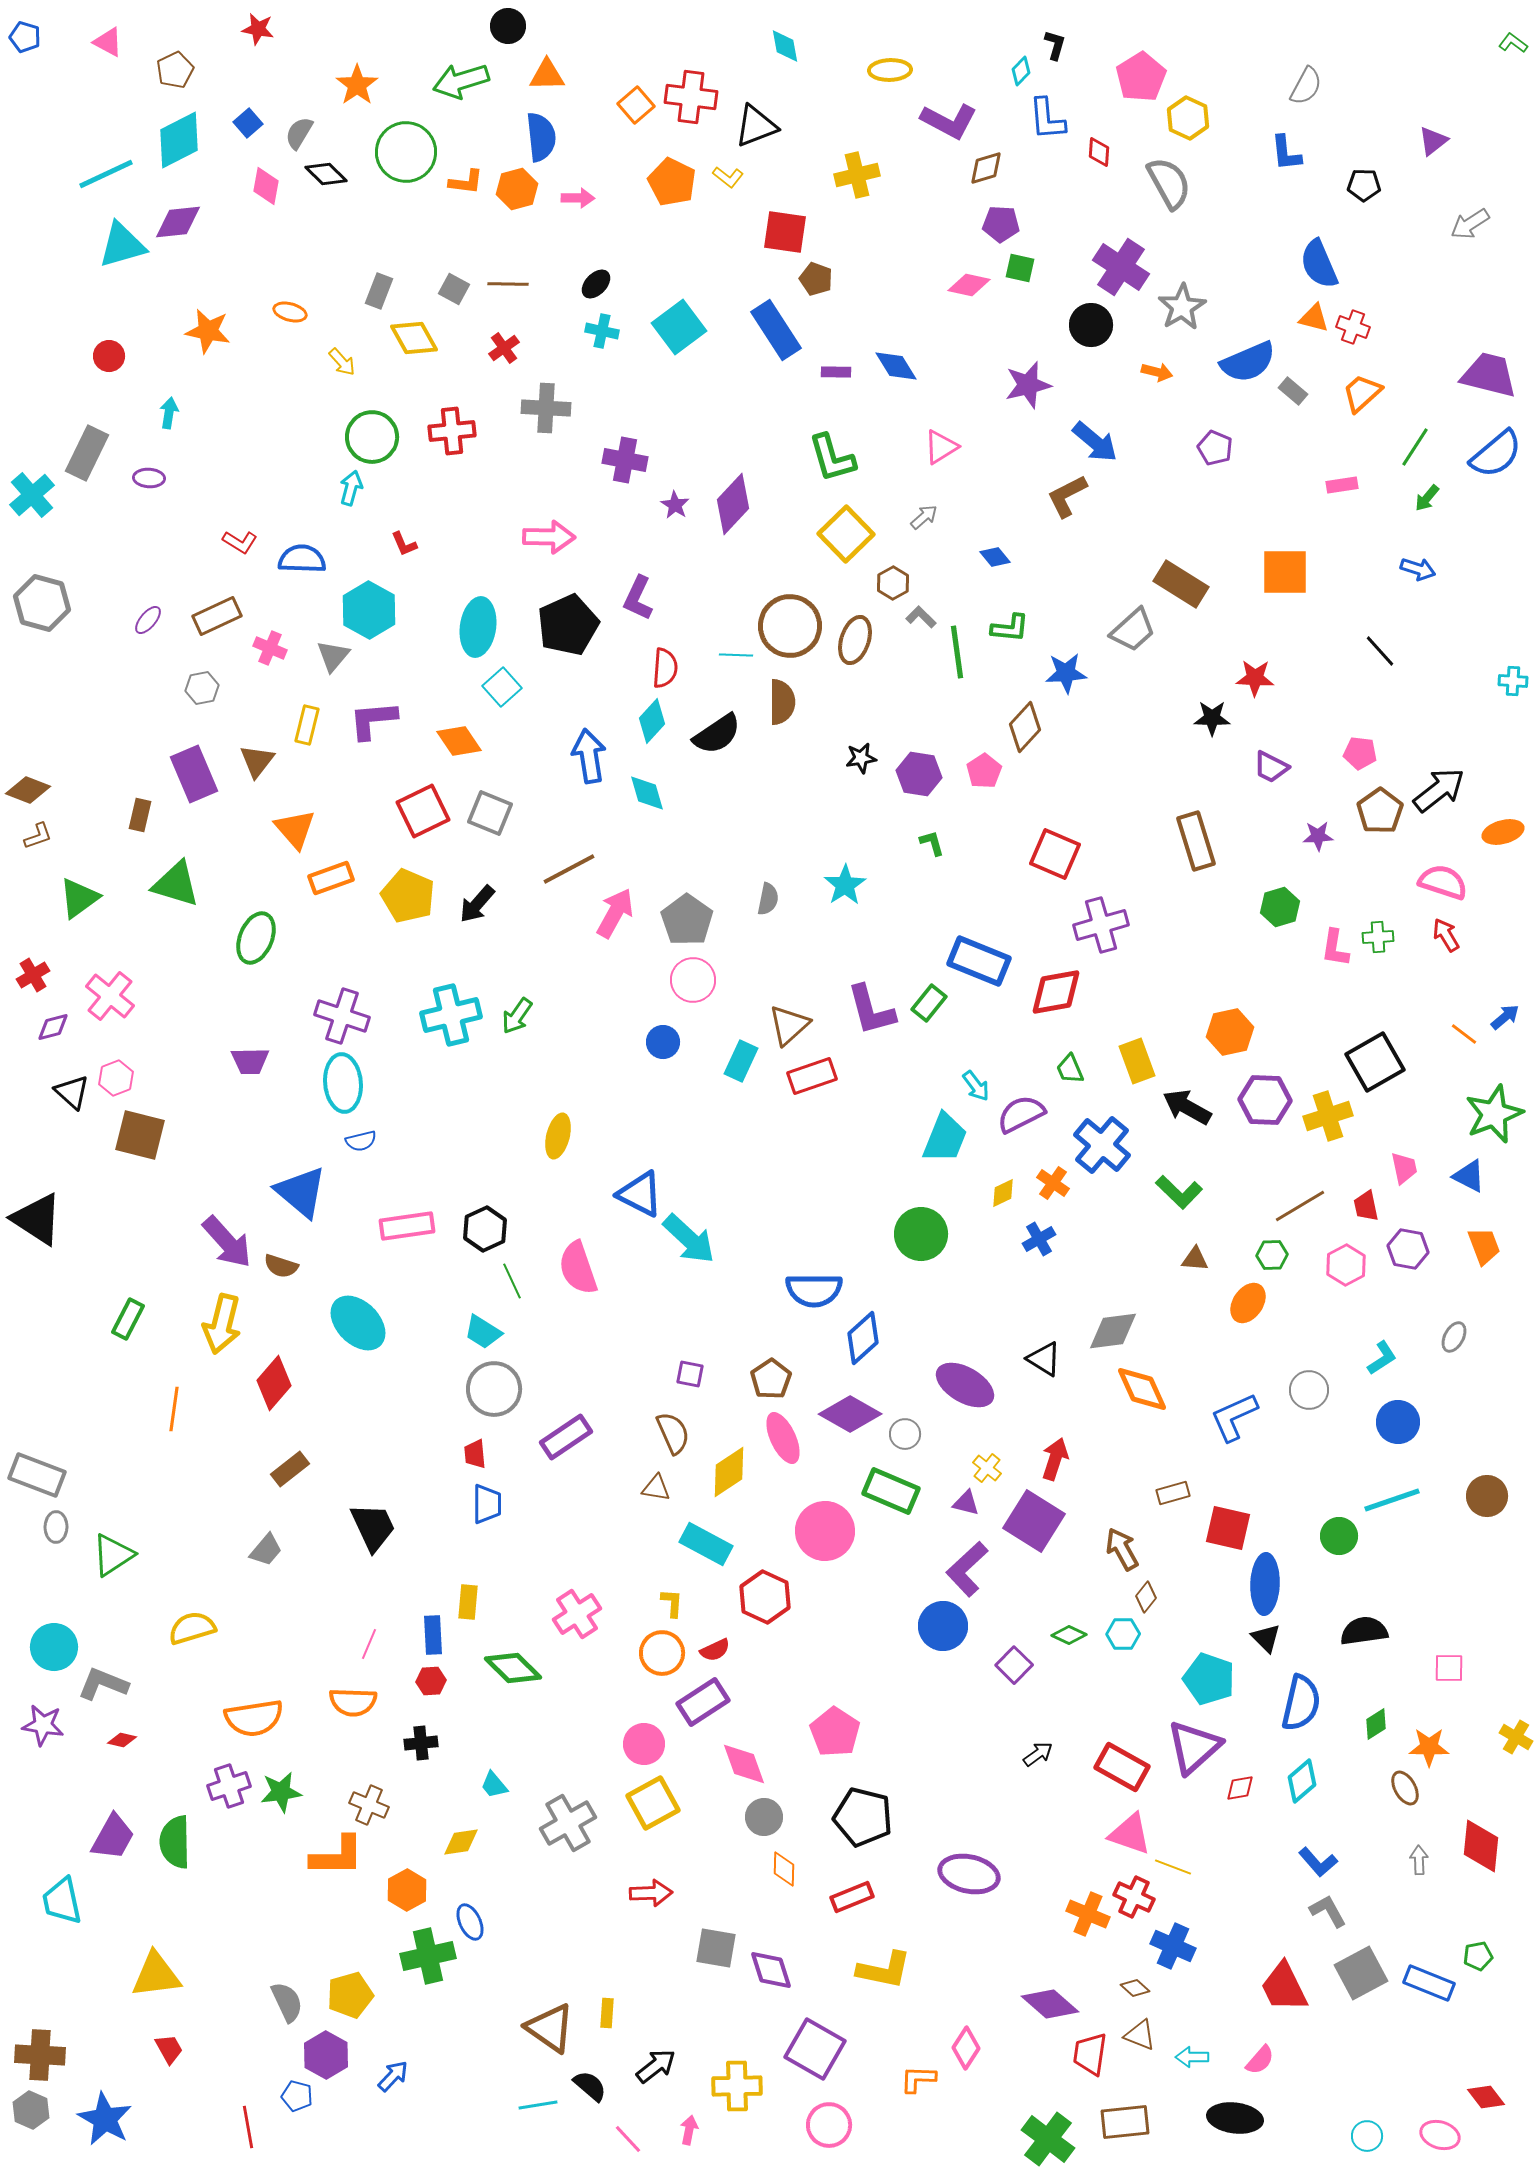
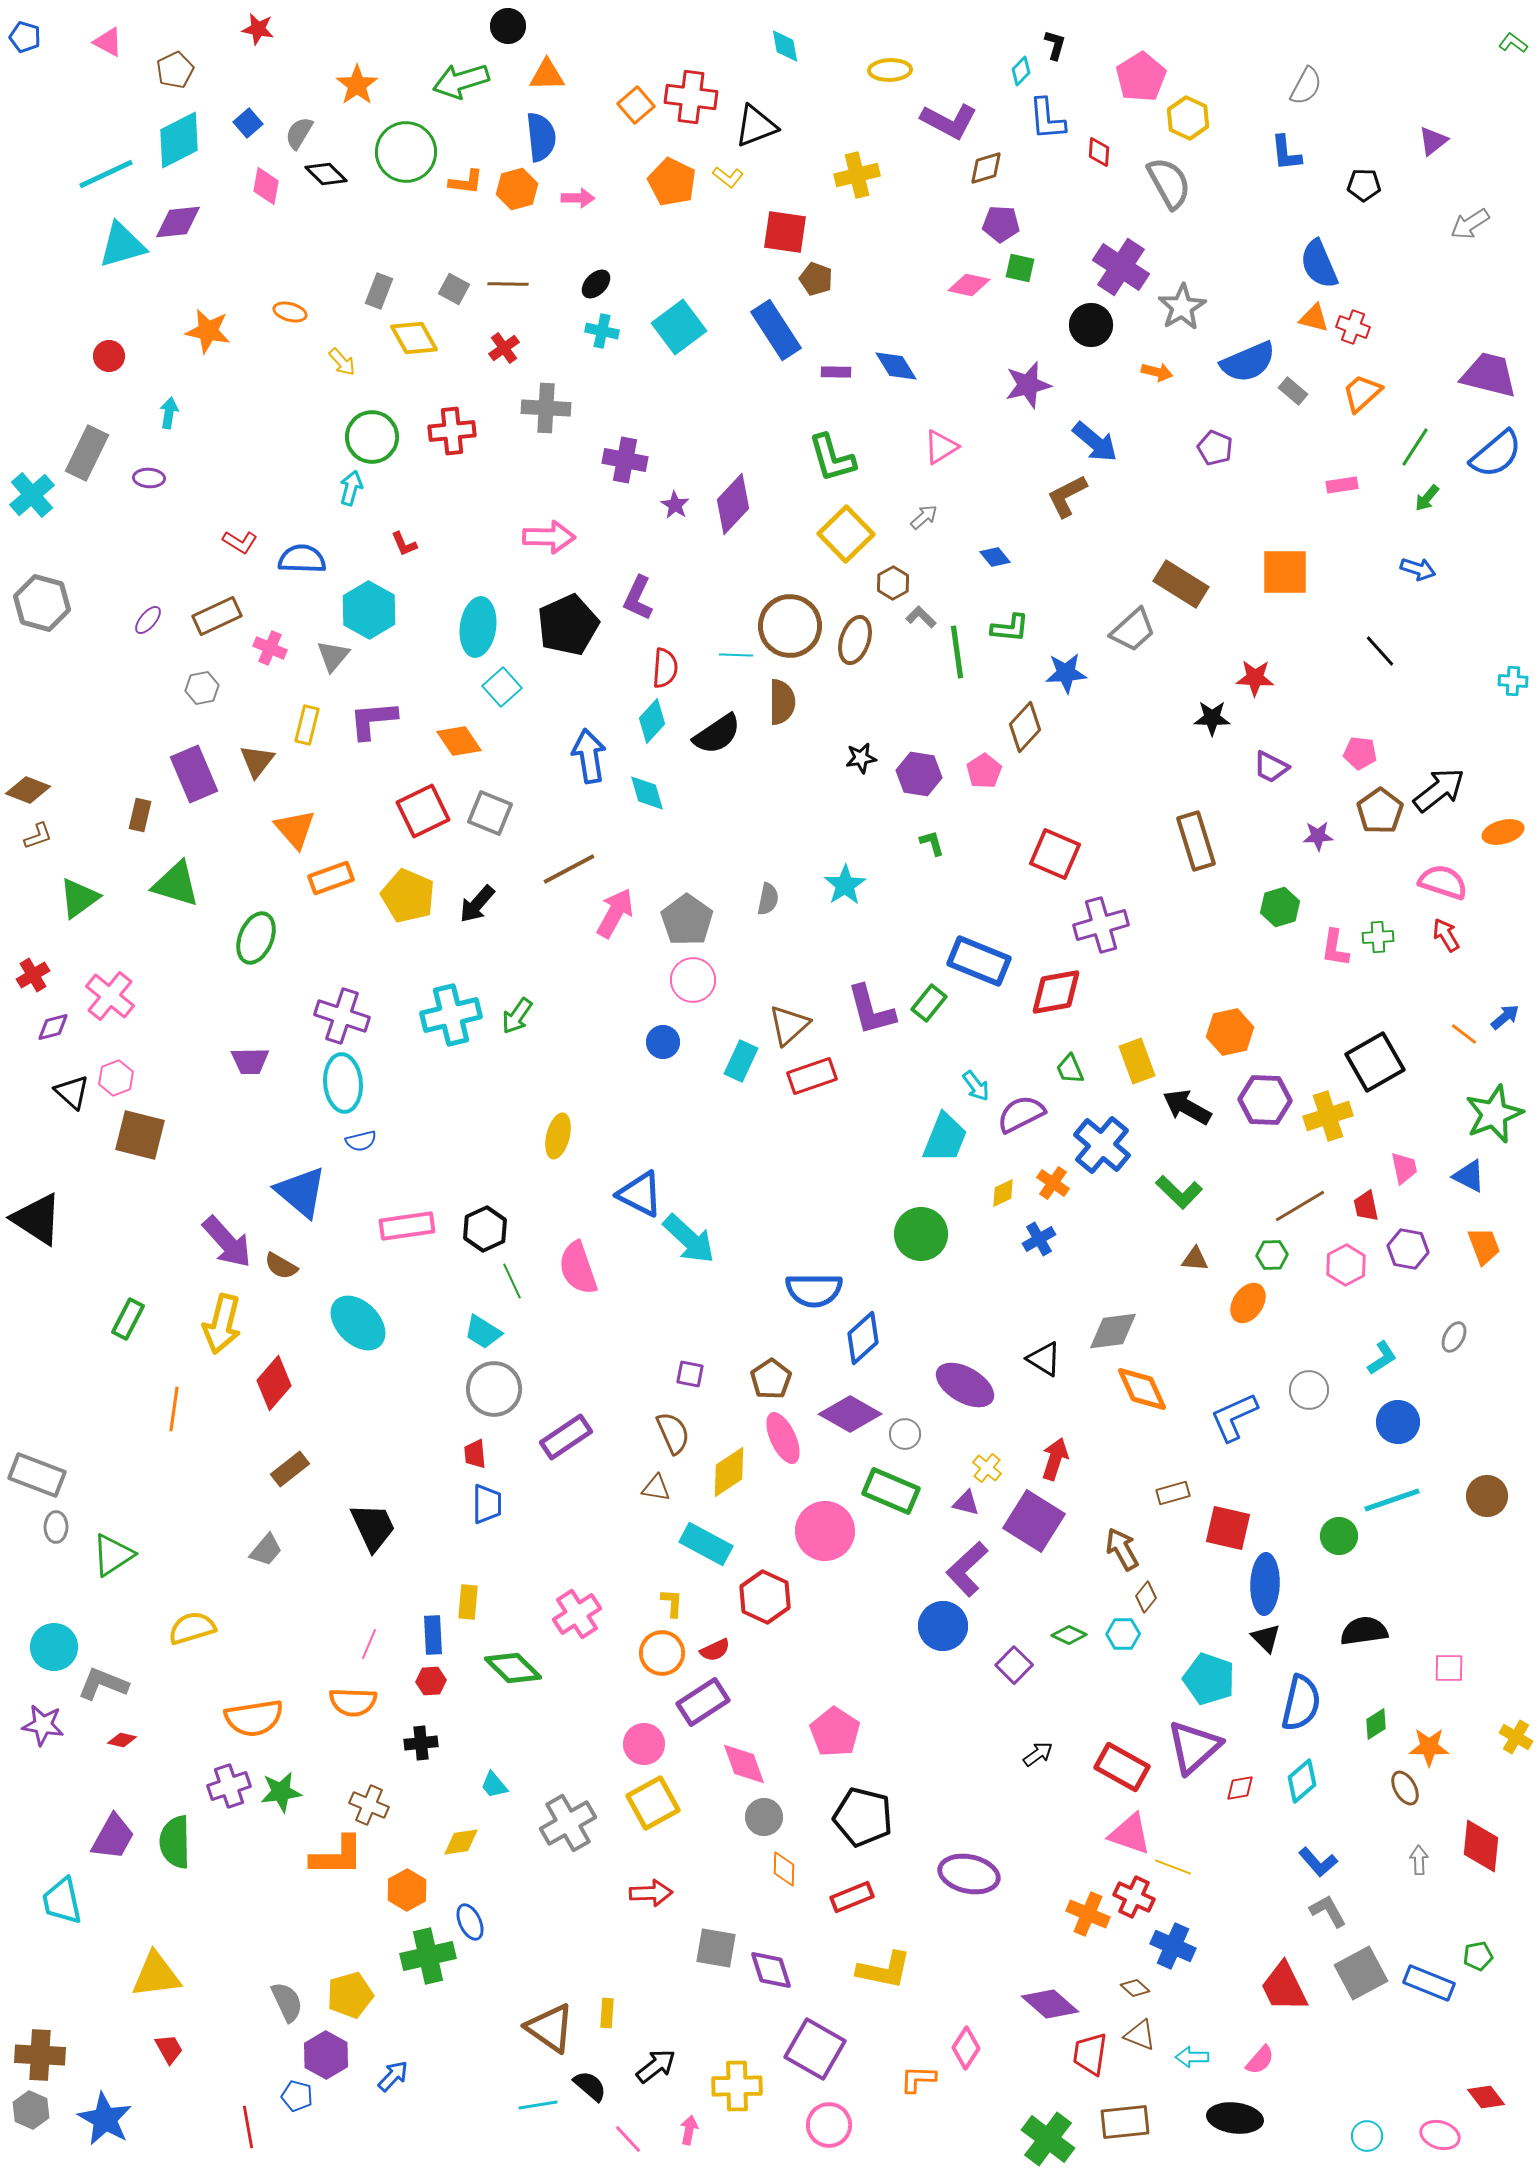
brown semicircle at (281, 1266): rotated 12 degrees clockwise
